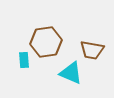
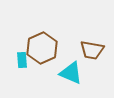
brown hexagon: moved 4 px left, 6 px down; rotated 16 degrees counterclockwise
cyan rectangle: moved 2 px left
